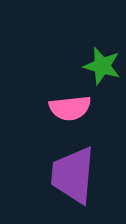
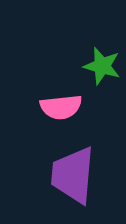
pink semicircle: moved 9 px left, 1 px up
